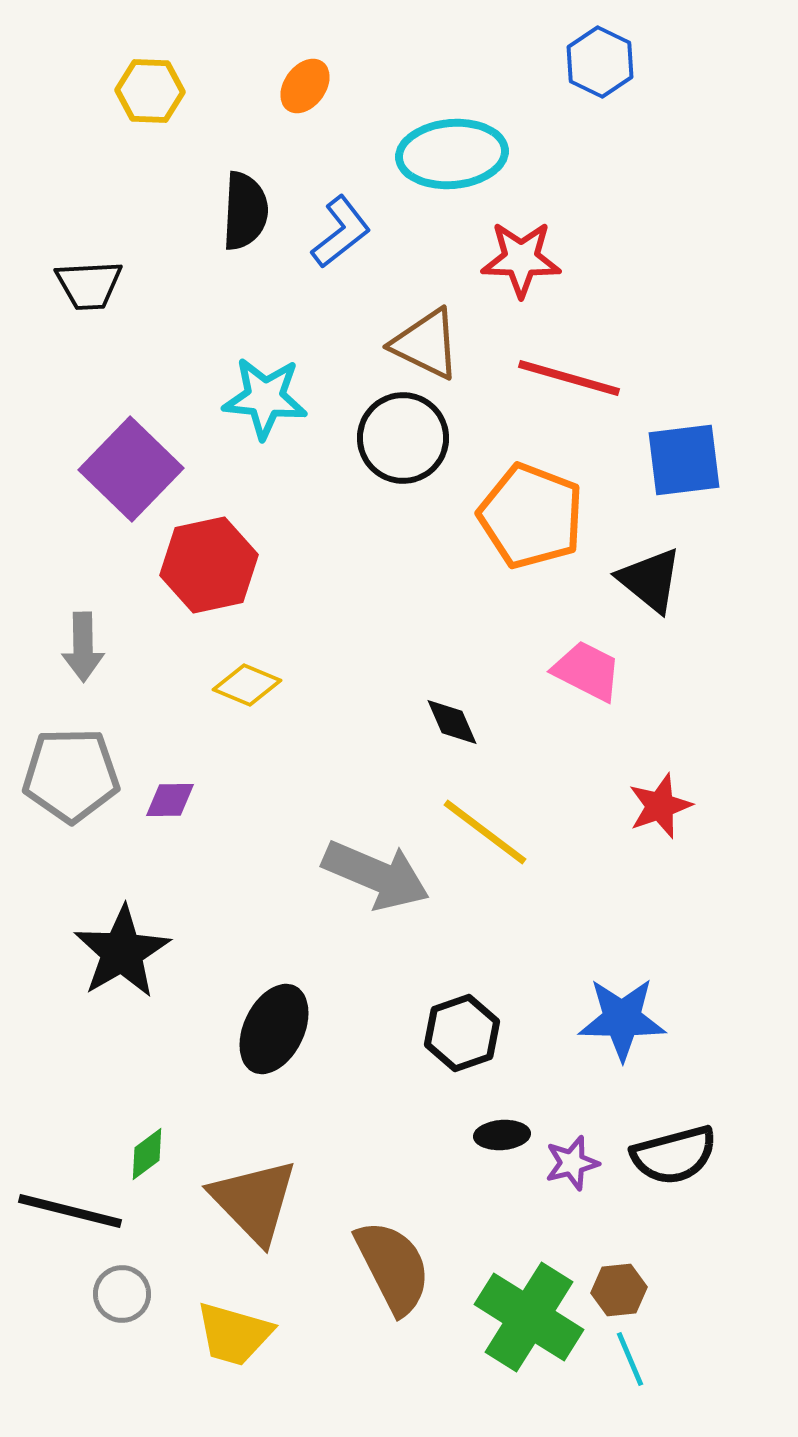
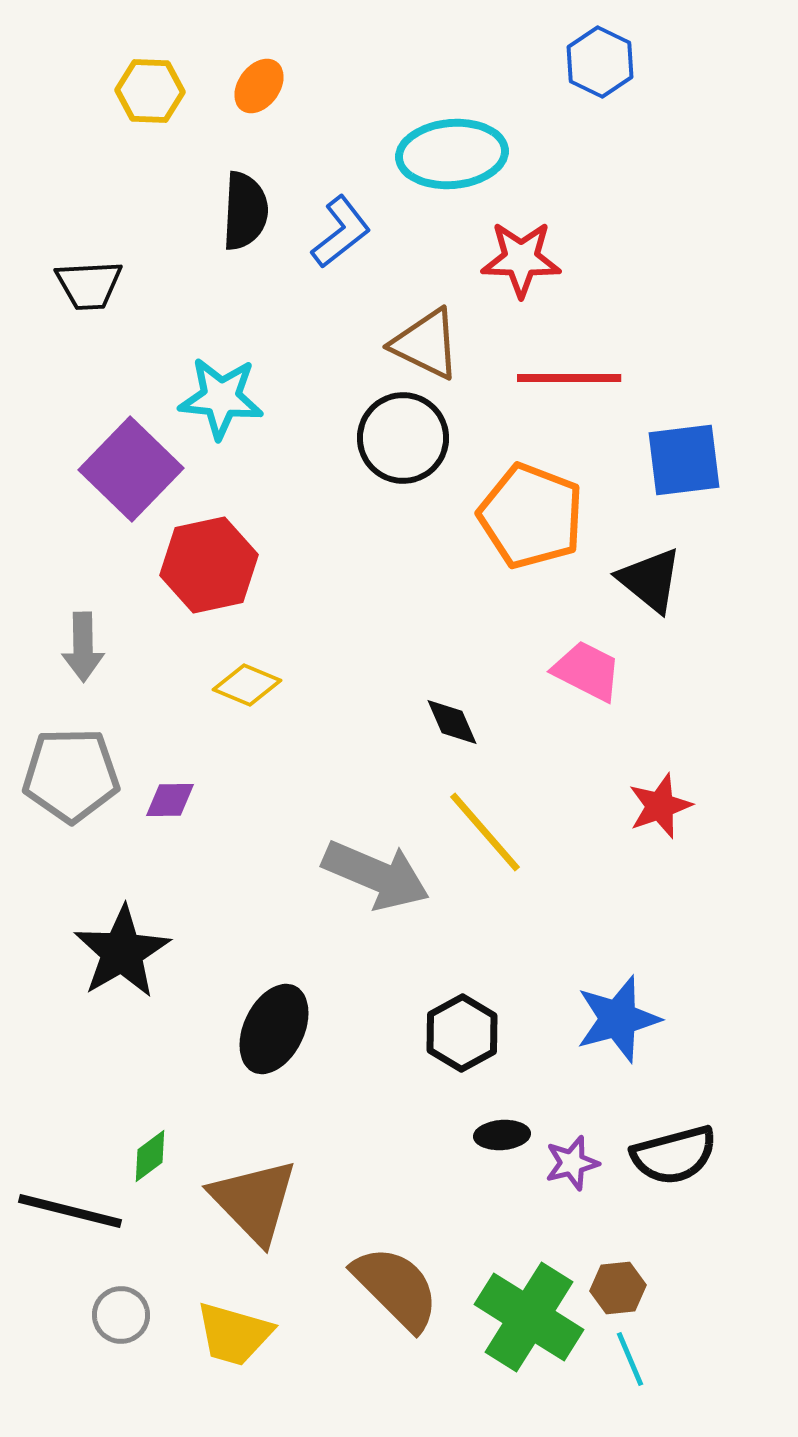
orange ellipse at (305, 86): moved 46 px left
red line at (569, 378): rotated 16 degrees counterclockwise
cyan star at (265, 398): moved 44 px left
yellow line at (485, 832): rotated 12 degrees clockwise
blue star at (622, 1019): moved 4 px left; rotated 16 degrees counterclockwise
black hexagon at (462, 1033): rotated 10 degrees counterclockwise
green diamond at (147, 1154): moved 3 px right, 2 px down
brown semicircle at (393, 1267): moved 3 px right, 21 px down; rotated 18 degrees counterclockwise
brown hexagon at (619, 1290): moved 1 px left, 2 px up
gray circle at (122, 1294): moved 1 px left, 21 px down
